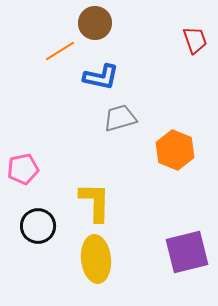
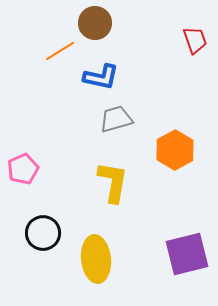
gray trapezoid: moved 4 px left, 1 px down
orange hexagon: rotated 9 degrees clockwise
pink pentagon: rotated 12 degrees counterclockwise
yellow L-shape: moved 18 px right, 20 px up; rotated 9 degrees clockwise
black circle: moved 5 px right, 7 px down
purple square: moved 2 px down
